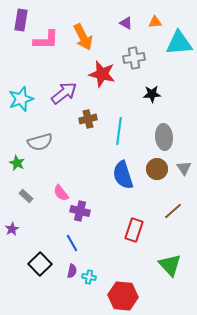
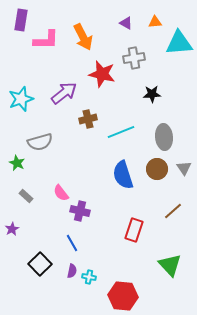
cyan line: moved 2 px right, 1 px down; rotated 60 degrees clockwise
